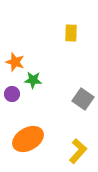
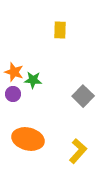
yellow rectangle: moved 11 px left, 3 px up
orange star: moved 1 px left, 10 px down
purple circle: moved 1 px right
gray square: moved 3 px up; rotated 10 degrees clockwise
orange ellipse: rotated 44 degrees clockwise
